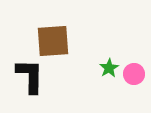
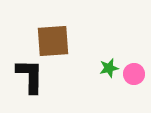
green star: rotated 18 degrees clockwise
